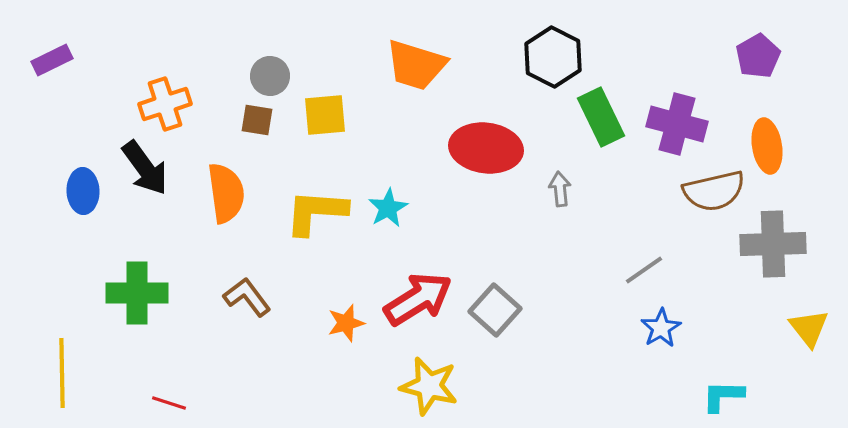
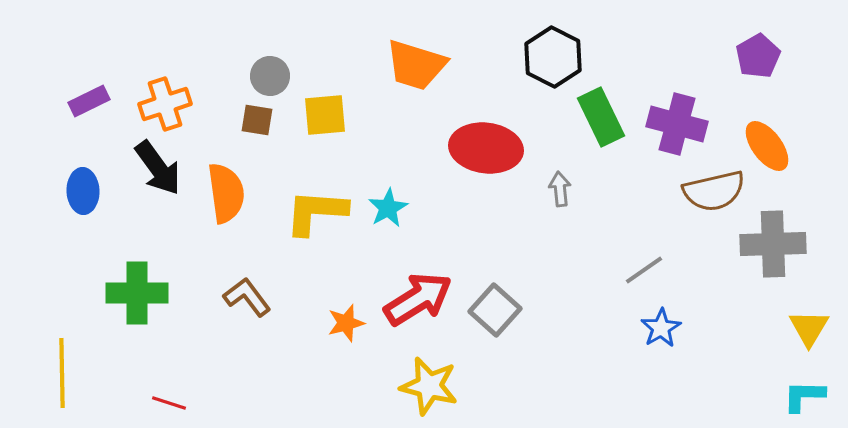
purple rectangle: moved 37 px right, 41 px down
orange ellipse: rotated 28 degrees counterclockwise
black arrow: moved 13 px right
yellow triangle: rotated 9 degrees clockwise
cyan L-shape: moved 81 px right
